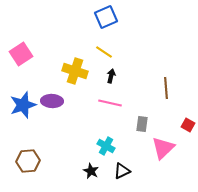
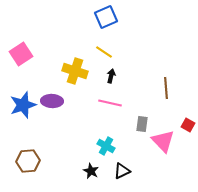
pink triangle: moved 7 px up; rotated 30 degrees counterclockwise
